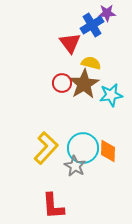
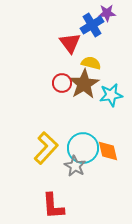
orange diamond: rotated 15 degrees counterclockwise
